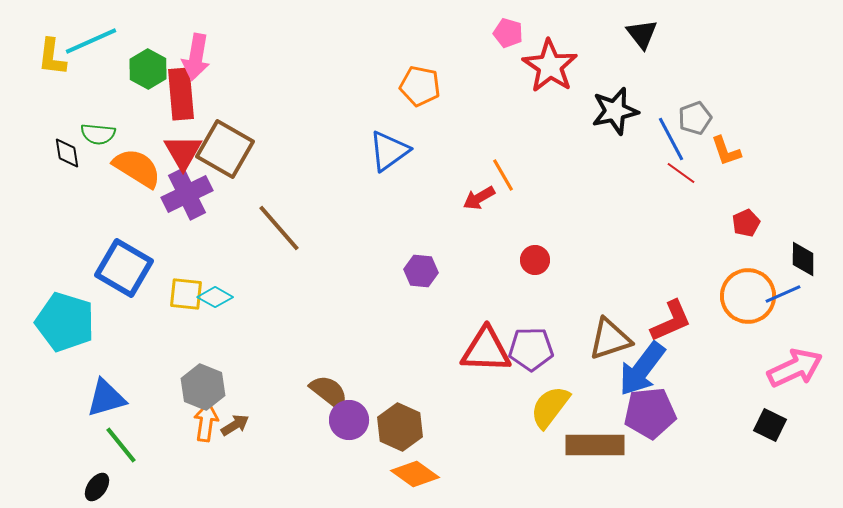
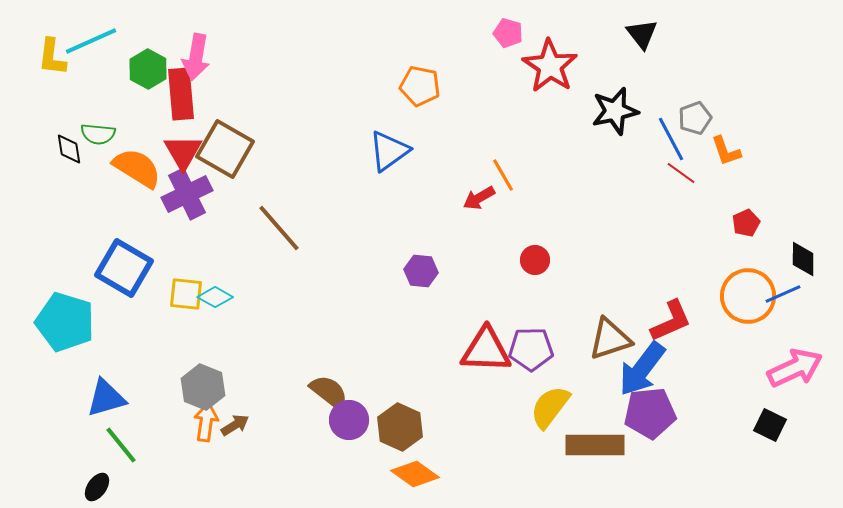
black diamond at (67, 153): moved 2 px right, 4 px up
